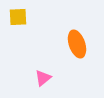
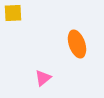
yellow square: moved 5 px left, 4 px up
